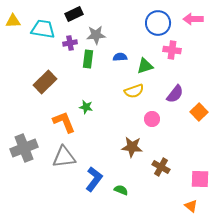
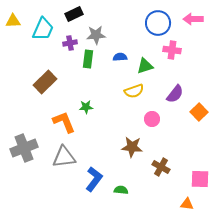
cyan trapezoid: rotated 105 degrees clockwise
green star: rotated 16 degrees counterclockwise
green semicircle: rotated 16 degrees counterclockwise
orange triangle: moved 4 px left, 2 px up; rotated 32 degrees counterclockwise
